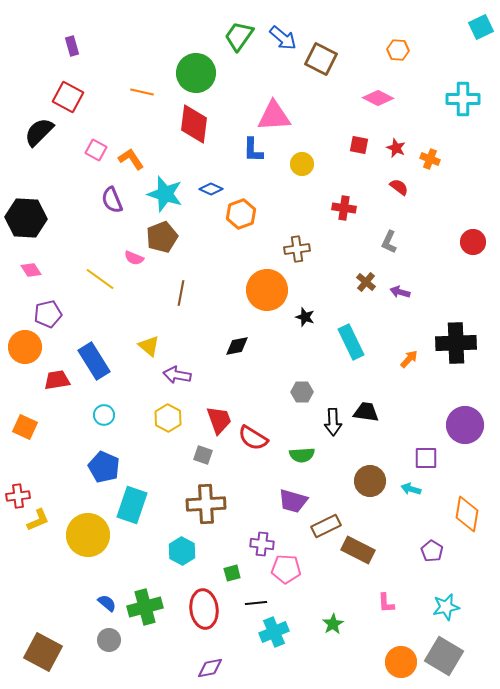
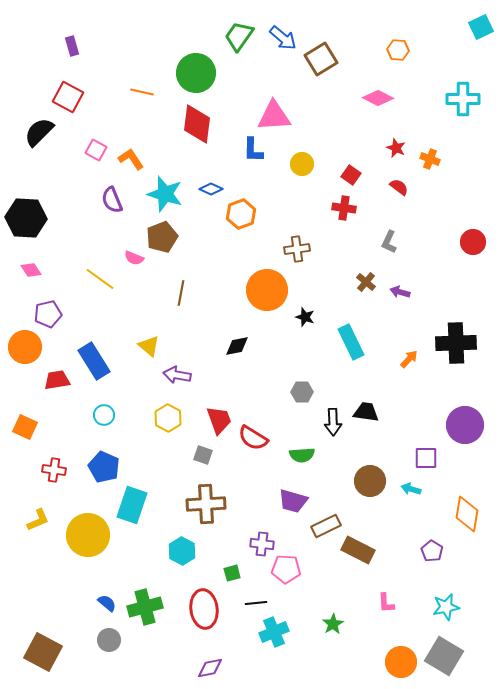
brown square at (321, 59): rotated 32 degrees clockwise
red diamond at (194, 124): moved 3 px right
red square at (359, 145): moved 8 px left, 30 px down; rotated 24 degrees clockwise
red cross at (18, 496): moved 36 px right, 26 px up; rotated 15 degrees clockwise
